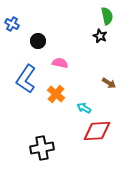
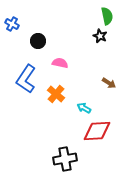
black cross: moved 23 px right, 11 px down
